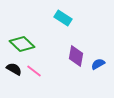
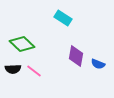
blue semicircle: rotated 128 degrees counterclockwise
black semicircle: moved 1 px left; rotated 147 degrees clockwise
